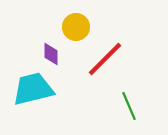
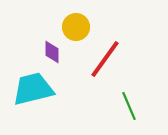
purple diamond: moved 1 px right, 2 px up
red line: rotated 9 degrees counterclockwise
